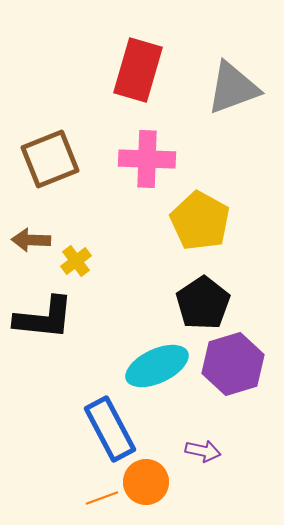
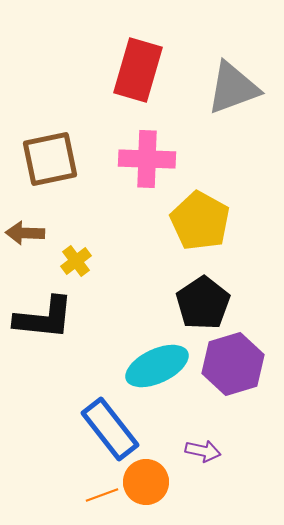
brown square: rotated 10 degrees clockwise
brown arrow: moved 6 px left, 7 px up
blue rectangle: rotated 10 degrees counterclockwise
orange line: moved 3 px up
